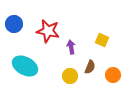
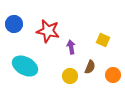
yellow square: moved 1 px right
